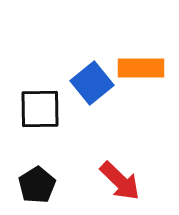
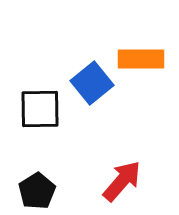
orange rectangle: moved 9 px up
red arrow: moved 2 px right; rotated 93 degrees counterclockwise
black pentagon: moved 6 px down
